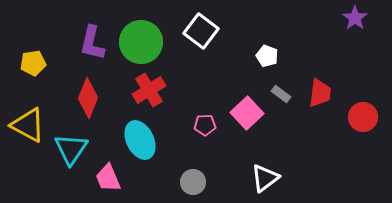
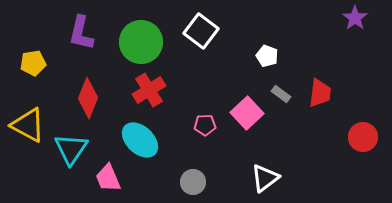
purple L-shape: moved 11 px left, 10 px up
red circle: moved 20 px down
cyan ellipse: rotated 21 degrees counterclockwise
